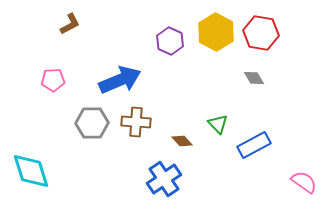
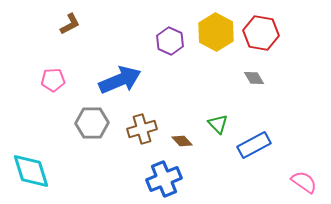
brown cross: moved 6 px right, 7 px down; rotated 20 degrees counterclockwise
blue cross: rotated 12 degrees clockwise
